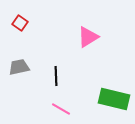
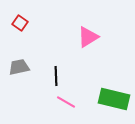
pink line: moved 5 px right, 7 px up
